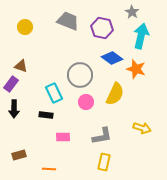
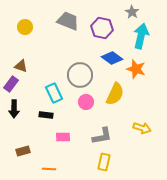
brown rectangle: moved 4 px right, 4 px up
